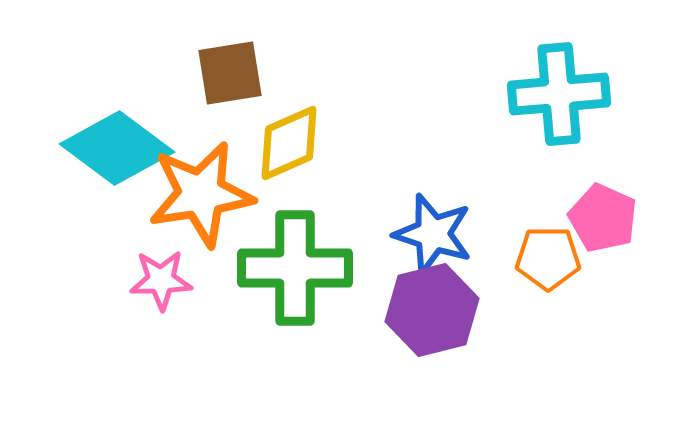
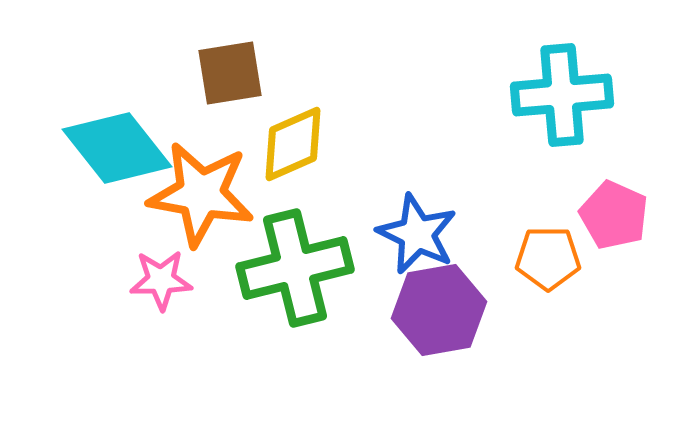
cyan cross: moved 3 px right, 1 px down
yellow diamond: moved 4 px right, 1 px down
cyan diamond: rotated 15 degrees clockwise
orange star: rotated 19 degrees clockwise
pink pentagon: moved 11 px right, 3 px up
blue star: moved 16 px left; rotated 8 degrees clockwise
green cross: rotated 14 degrees counterclockwise
purple hexagon: moved 7 px right; rotated 4 degrees clockwise
